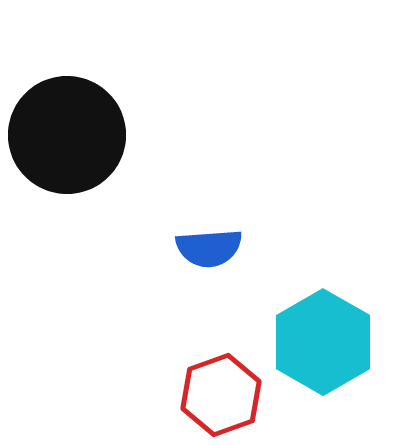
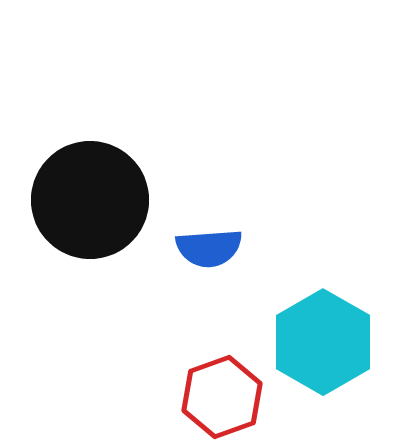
black circle: moved 23 px right, 65 px down
red hexagon: moved 1 px right, 2 px down
